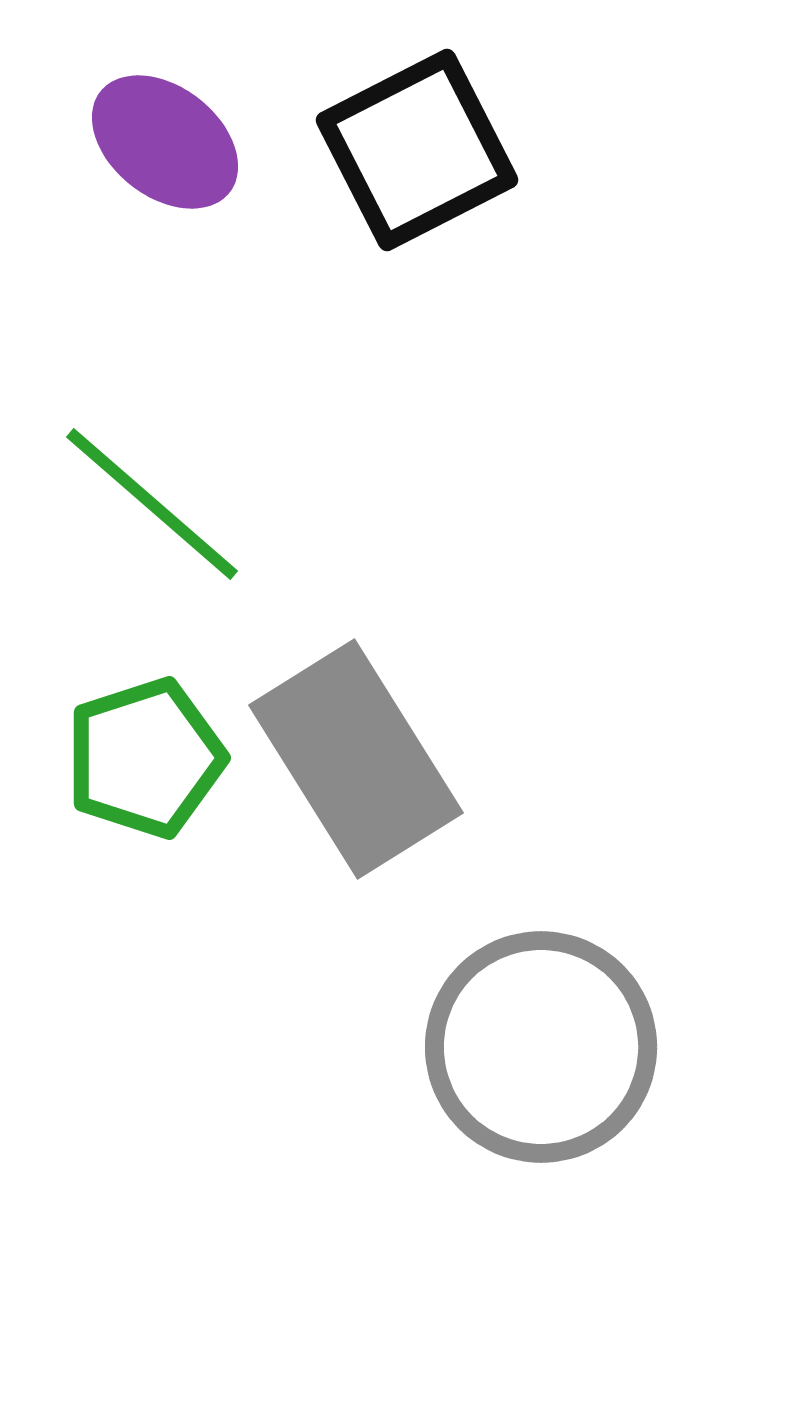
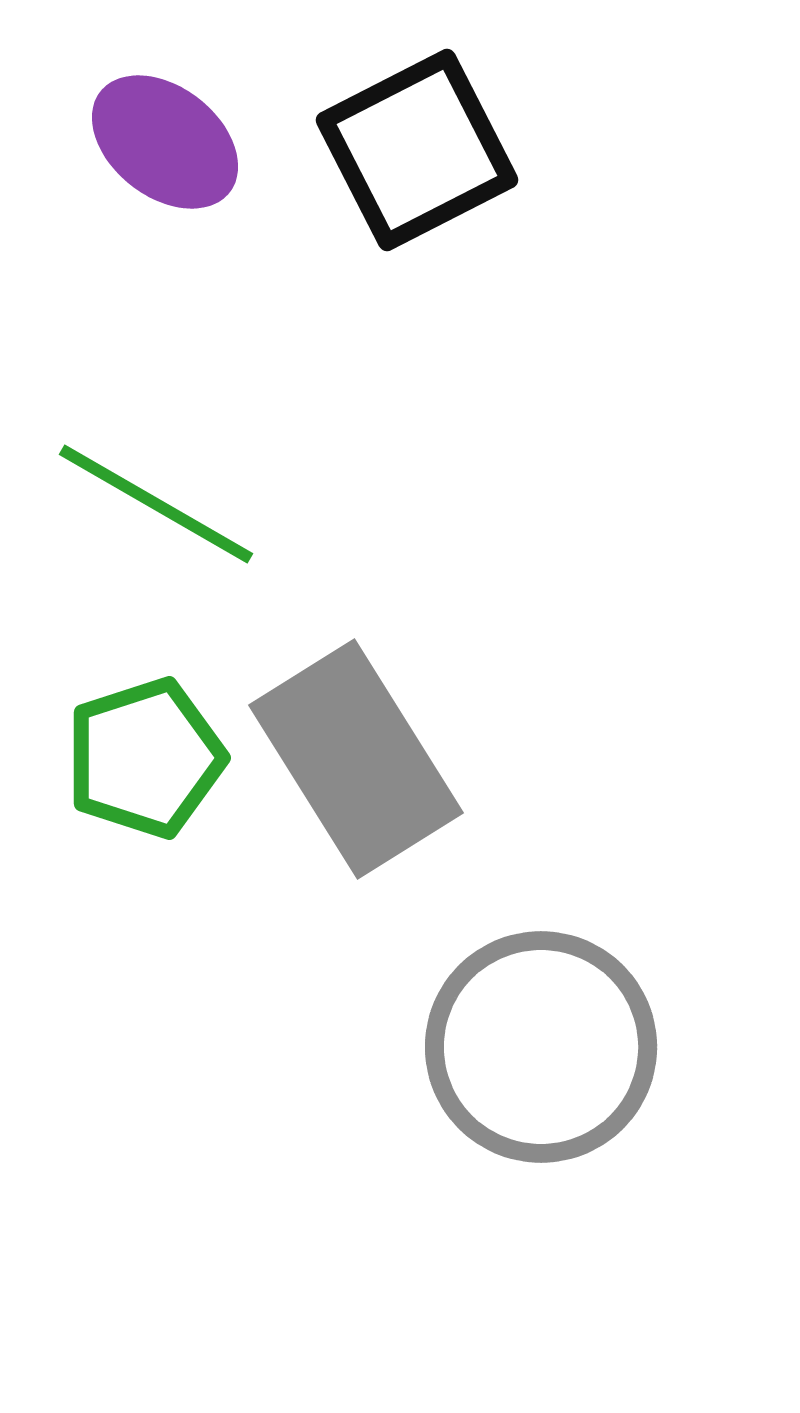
green line: moved 4 px right; rotated 11 degrees counterclockwise
